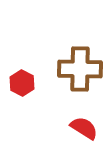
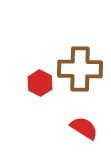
red hexagon: moved 18 px right
